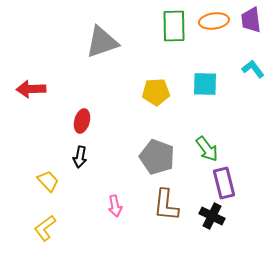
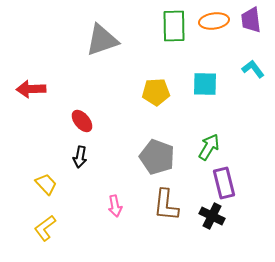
gray triangle: moved 2 px up
red ellipse: rotated 55 degrees counterclockwise
green arrow: moved 2 px right, 2 px up; rotated 112 degrees counterclockwise
yellow trapezoid: moved 2 px left, 3 px down
